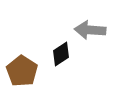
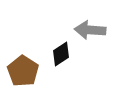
brown pentagon: moved 1 px right
